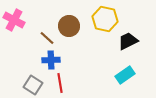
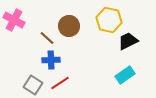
yellow hexagon: moved 4 px right, 1 px down
red line: rotated 66 degrees clockwise
